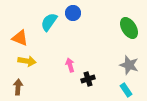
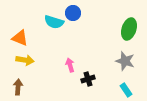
cyan semicircle: moved 5 px right; rotated 108 degrees counterclockwise
green ellipse: moved 1 px down; rotated 50 degrees clockwise
yellow arrow: moved 2 px left, 1 px up
gray star: moved 4 px left, 4 px up
